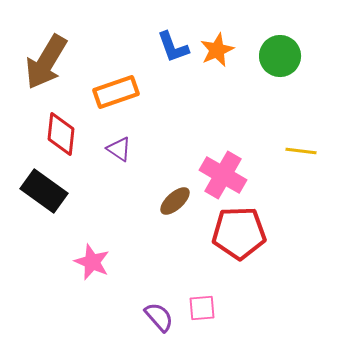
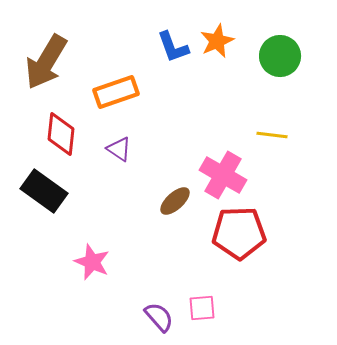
orange star: moved 9 px up
yellow line: moved 29 px left, 16 px up
